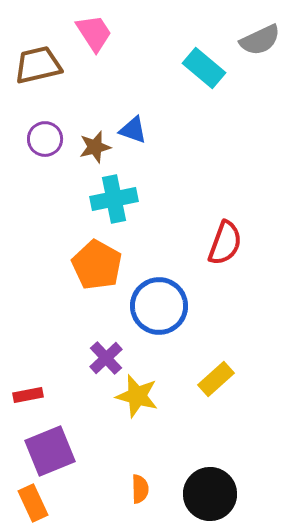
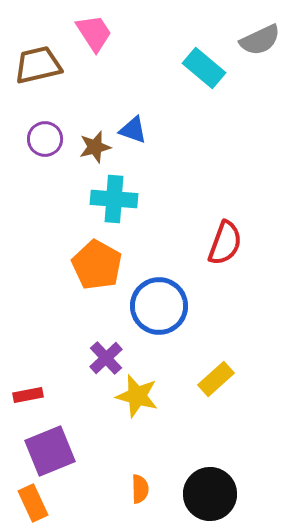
cyan cross: rotated 15 degrees clockwise
